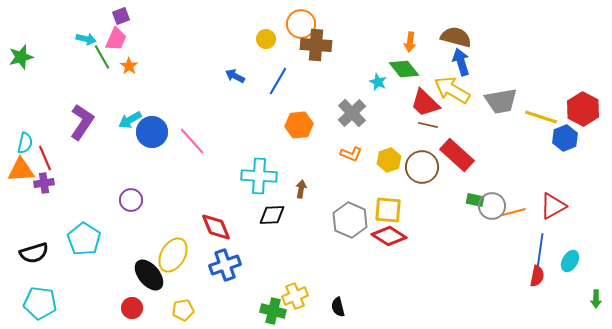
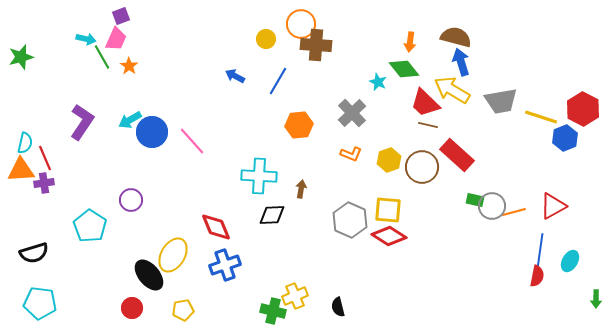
cyan pentagon at (84, 239): moved 6 px right, 13 px up
